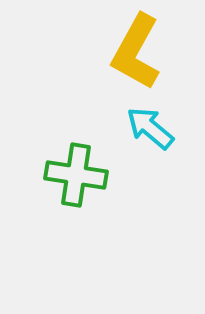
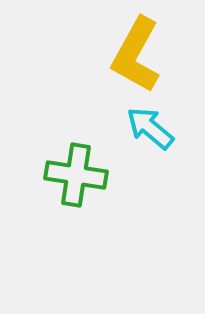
yellow L-shape: moved 3 px down
